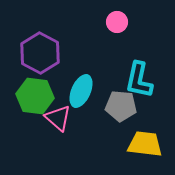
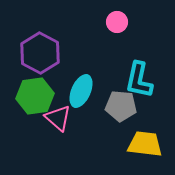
green hexagon: rotated 15 degrees counterclockwise
